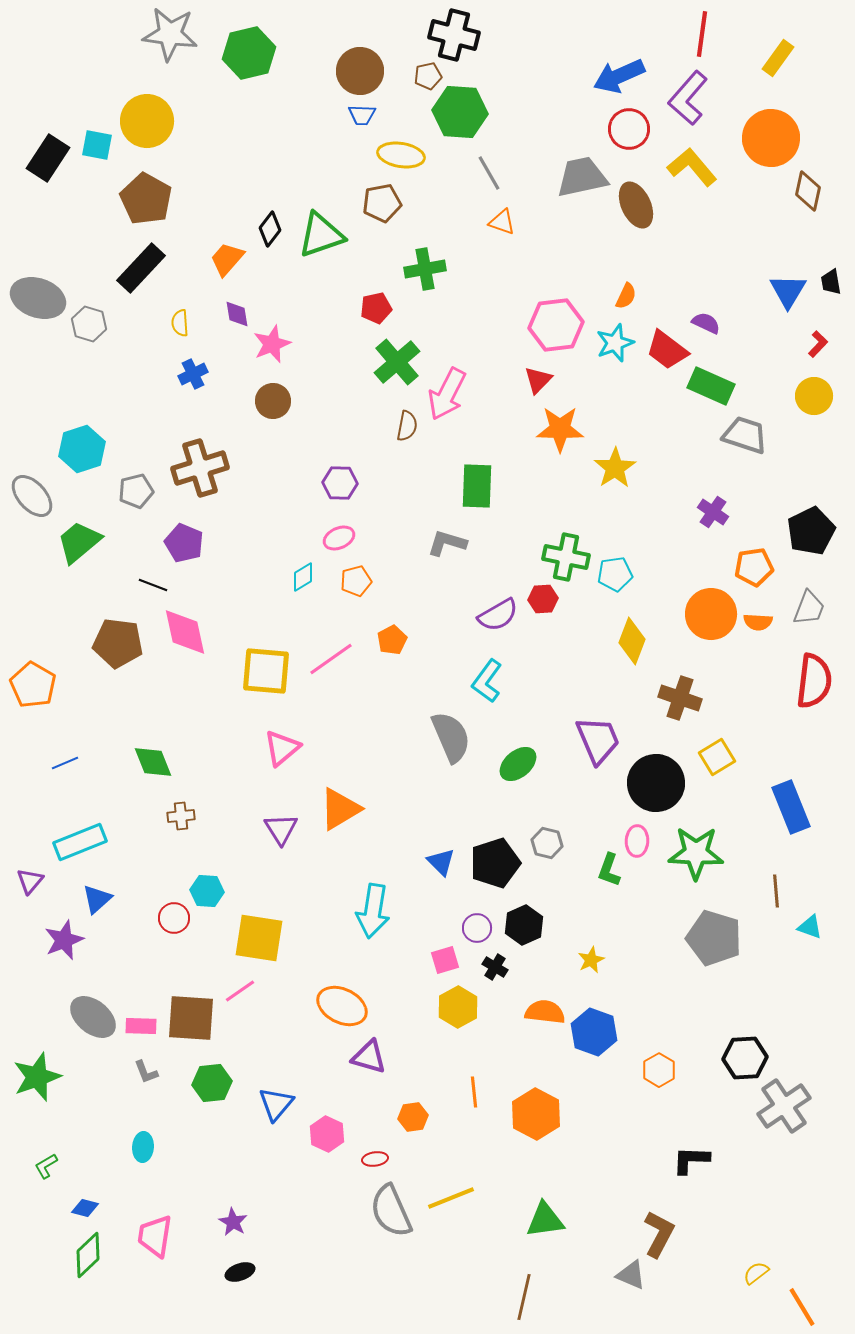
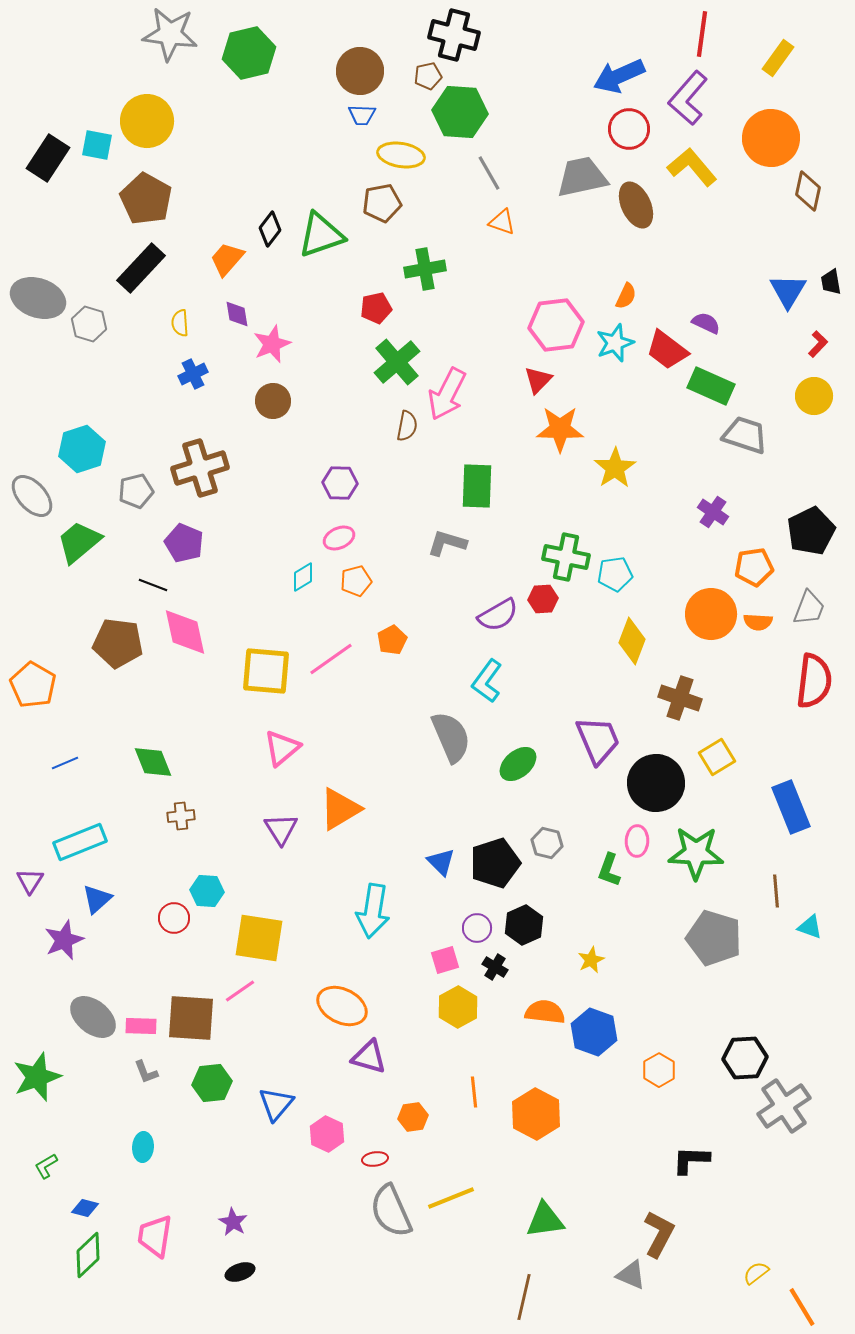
purple triangle at (30, 881): rotated 8 degrees counterclockwise
